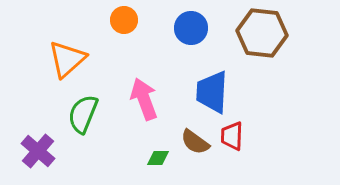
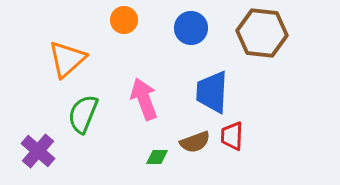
brown semicircle: rotated 56 degrees counterclockwise
green diamond: moved 1 px left, 1 px up
